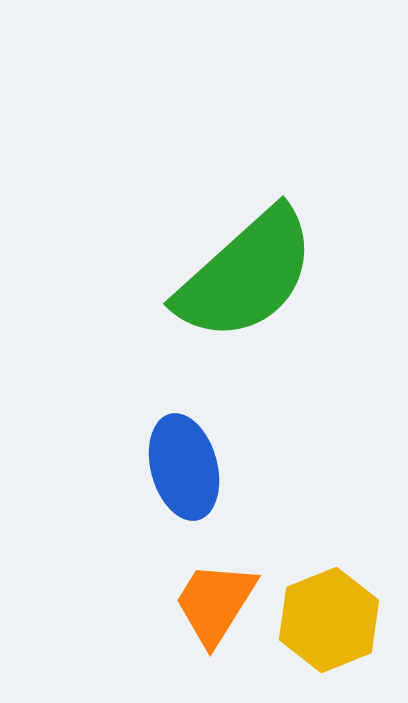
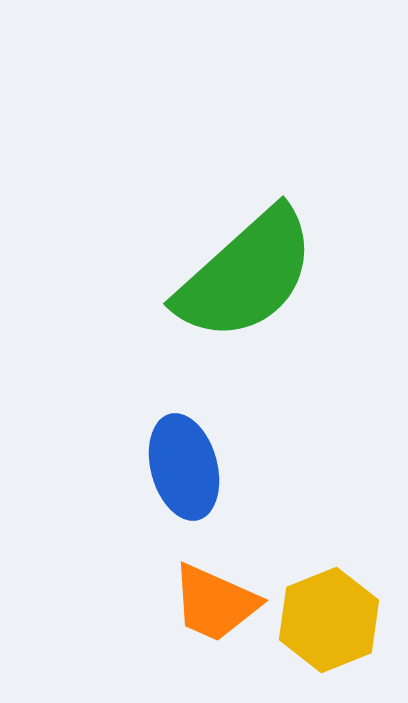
orange trapezoid: rotated 98 degrees counterclockwise
